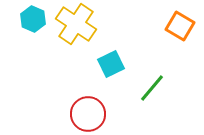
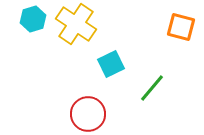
cyan hexagon: rotated 20 degrees clockwise
orange square: moved 1 px right, 1 px down; rotated 16 degrees counterclockwise
